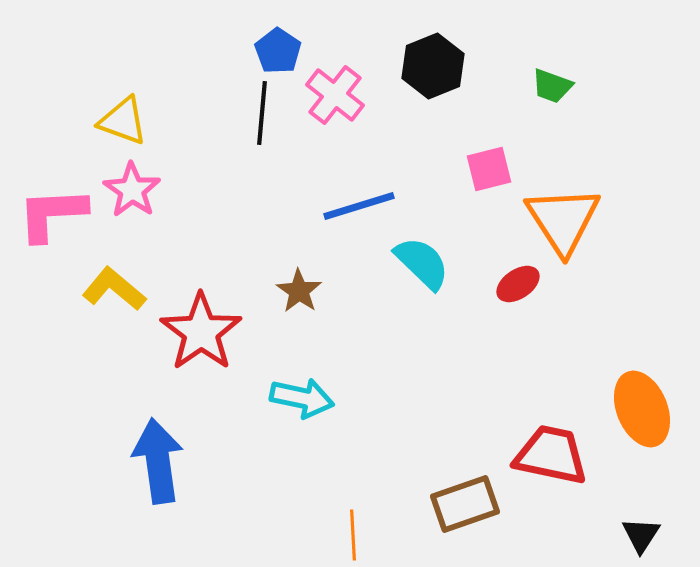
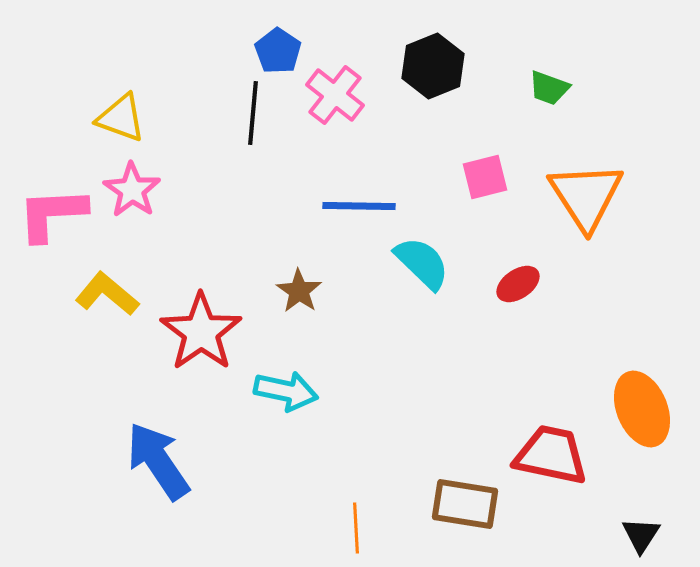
green trapezoid: moved 3 px left, 2 px down
black line: moved 9 px left
yellow triangle: moved 2 px left, 3 px up
pink square: moved 4 px left, 8 px down
blue line: rotated 18 degrees clockwise
orange triangle: moved 23 px right, 24 px up
yellow L-shape: moved 7 px left, 5 px down
cyan arrow: moved 16 px left, 7 px up
blue arrow: rotated 26 degrees counterclockwise
brown rectangle: rotated 28 degrees clockwise
orange line: moved 3 px right, 7 px up
